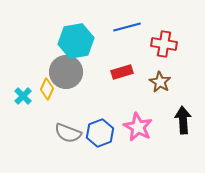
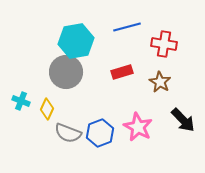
yellow diamond: moved 20 px down
cyan cross: moved 2 px left, 5 px down; rotated 24 degrees counterclockwise
black arrow: rotated 140 degrees clockwise
